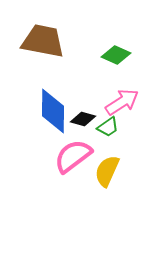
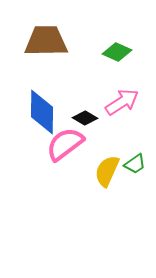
brown trapezoid: moved 3 px right; rotated 12 degrees counterclockwise
green diamond: moved 1 px right, 3 px up
blue diamond: moved 11 px left, 1 px down
black diamond: moved 2 px right, 1 px up; rotated 15 degrees clockwise
green trapezoid: moved 27 px right, 37 px down
pink semicircle: moved 8 px left, 12 px up
